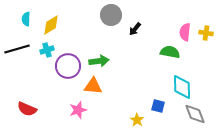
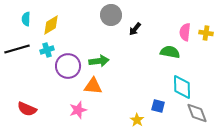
gray diamond: moved 2 px right, 1 px up
